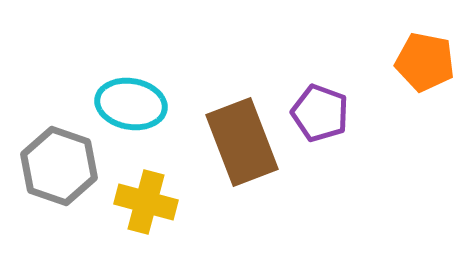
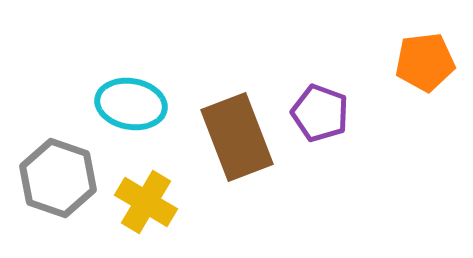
orange pentagon: rotated 18 degrees counterclockwise
brown rectangle: moved 5 px left, 5 px up
gray hexagon: moved 1 px left, 12 px down
yellow cross: rotated 16 degrees clockwise
